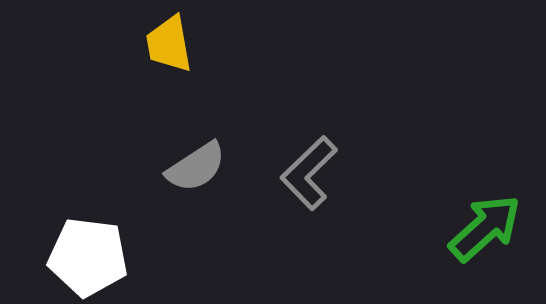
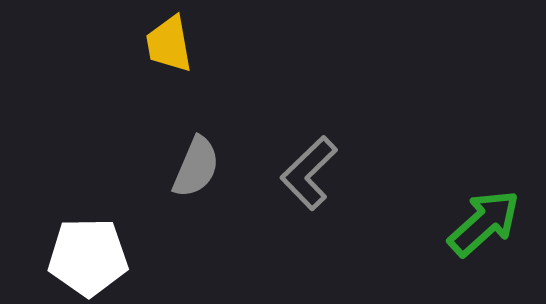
gray semicircle: rotated 34 degrees counterclockwise
green arrow: moved 1 px left, 5 px up
white pentagon: rotated 8 degrees counterclockwise
